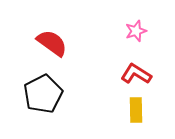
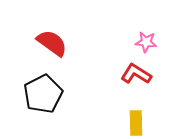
pink star: moved 10 px right, 11 px down; rotated 25 degrees clockwise
yellow rectangle: moved 13 px down
